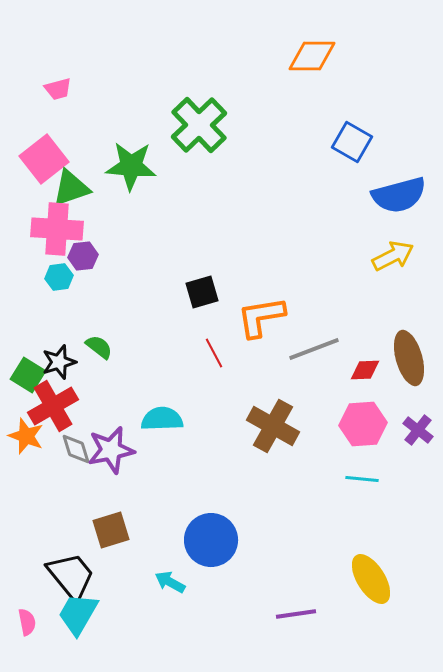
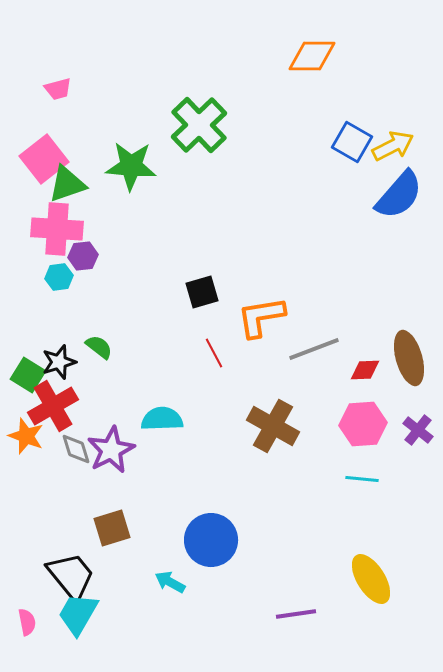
green triangle: moved 4 px left, 4 px up
blue semicircle: rotated 34 degrees counterclockwise
yellow arrow: moved 110 px up
purple star: rotated 15 degrees counterclockwise
brown square: moved 1 px right, 2 px up
